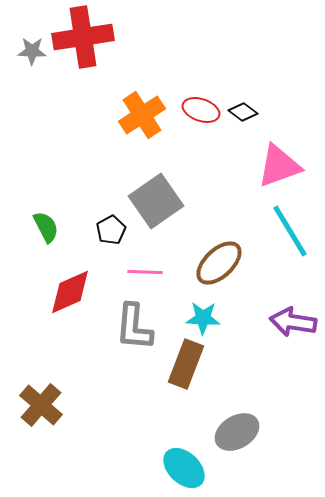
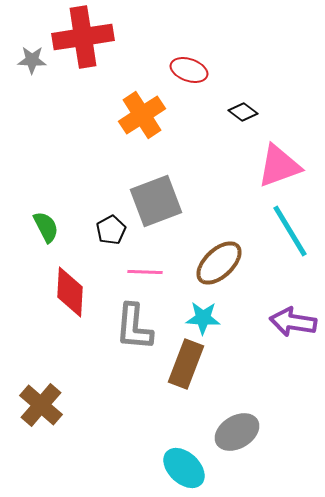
gray star: moved 9 px down
red ellipse: moved 12 px left, 40 px up
gray square: rotated 14 degrees clockwise
red diamond: rotated 63 degrees counterclockwise
